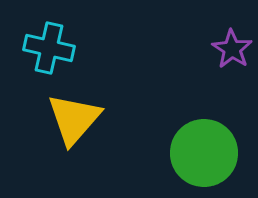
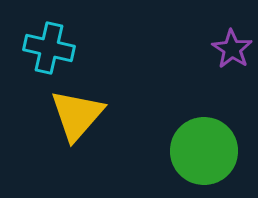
yellow triangle: moved 3 px right, 4 px up
green circle: moved 2 px up
